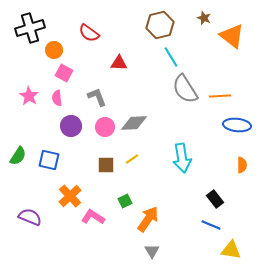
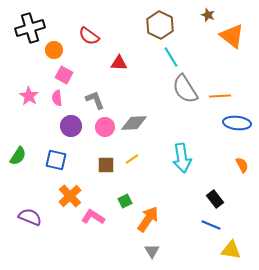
brown star: moved 4 px right, 3 px up
brown hexagon: rotated 20 degrees counterclockwise
red semicircle: moved 3 px down
pink square: moved 2 px down
gray L-shape: moved 2 px left, 3 px down
blue ellipse: moved 2 px up
blue square: moved 7 px right
orange semicircle: rotated 28 degrees counterclockwise
